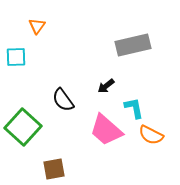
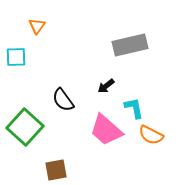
gray rectangle: moved 3 px left
green square: moved 2 px right
brown square: moved 2 px right, 1 px down
